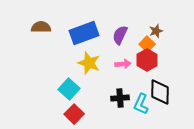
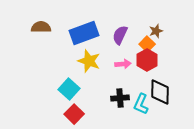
yellow star: moved 2 px up
